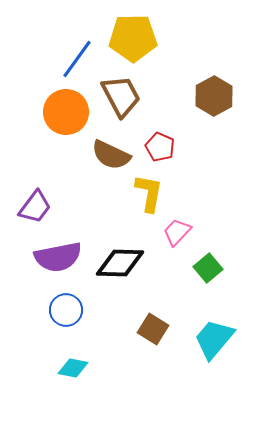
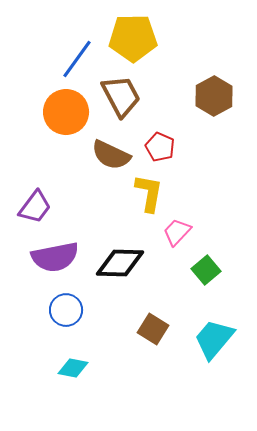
purple semicircle: moved 3 px left
green square: moved 2 px left, 2 px down
